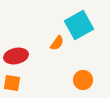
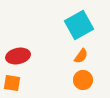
orange semicircle: moved 24 px right, 13 px down
red ellipse: moved 2 px right
